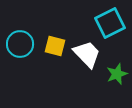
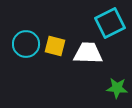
cyan circle: moved 6 px right
white trapezoid: moved 1 px right, 1 px up; rotated 44 degrees counterclockwise
green star: moved 14 px down; rotated 25 degrees clockwise
